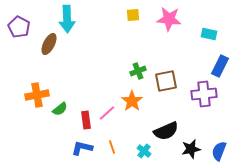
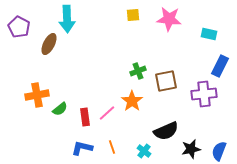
red rectangle: moved 1 px left, 3 px up
